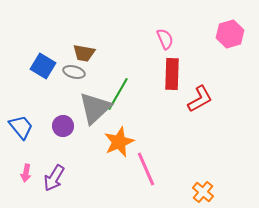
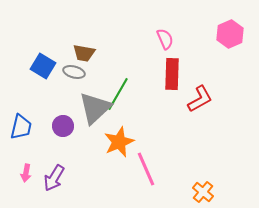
pink hexagon: rotated 8 degrees counterclockwise
blue trapezoid: rotated 52 degrees clockwise
